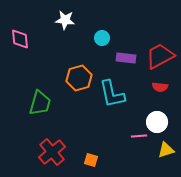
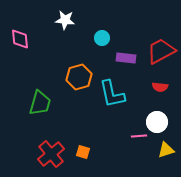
red trapezoid: moved 1 px right, 5 px up
orange hexagon: moved 1 px up
red cross: moved 1 px left, 2 px down
orange square: moved 8 px left, 8 px up
